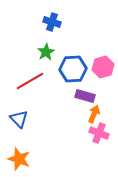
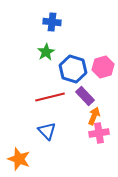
blue cross: rotated 12 degrees counterclockwise
blue hexagon: rotated 20 degrees clockwise
red line: moved 20 px right, 16 px down; rotated 16 degrees clockwise
purple rectangle: rotated 30 degrees clockwise
orange arrow: moved 2 px down
blue triangle: moved 28 px right, 12 px down
pink cross: rotated 30 degrees counterclockwise
